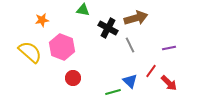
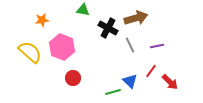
purple line: moved 12 px left, 2 px up
red arrow: moved 1 px right, 1 px up
